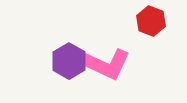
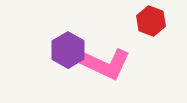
purple hexagon: moved 1 px left, 11 px up
